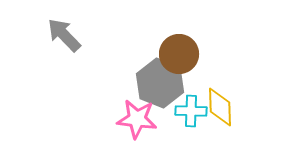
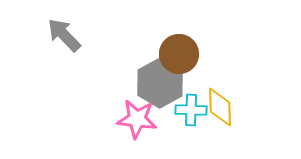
gray hexagon: rotated 9 degrees clockwise
cyan cross: moved 1 px up
